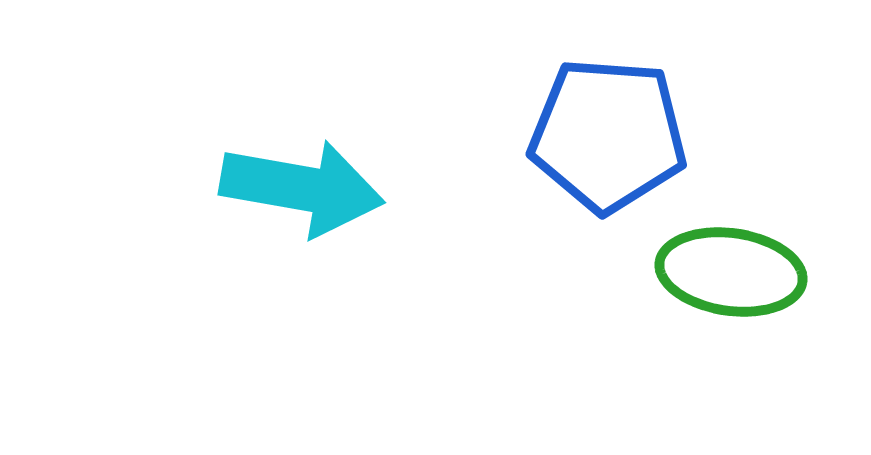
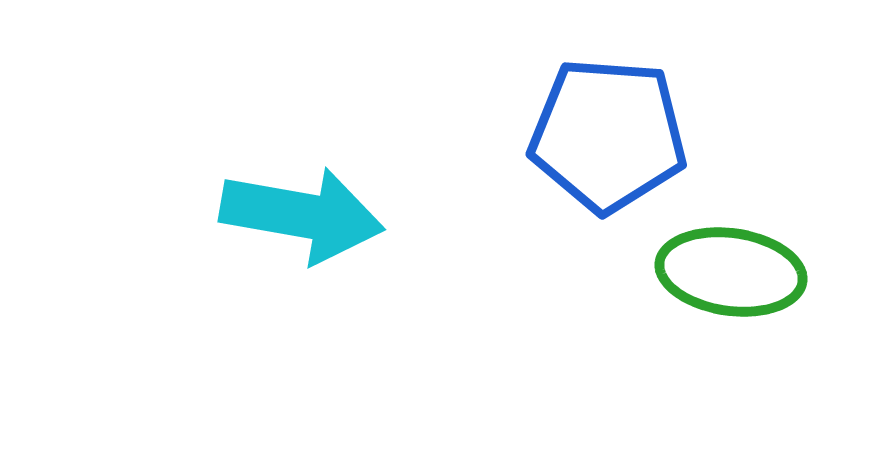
cyan arrow: moved 27 px down
